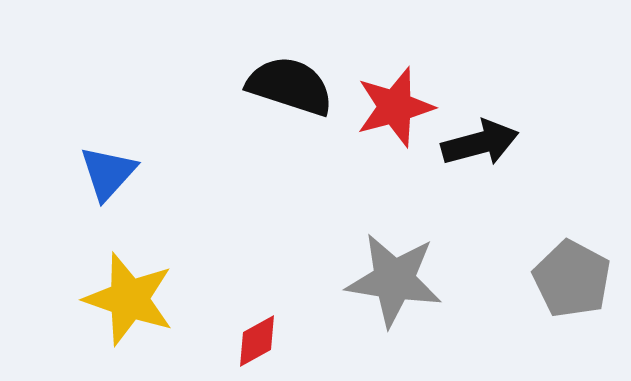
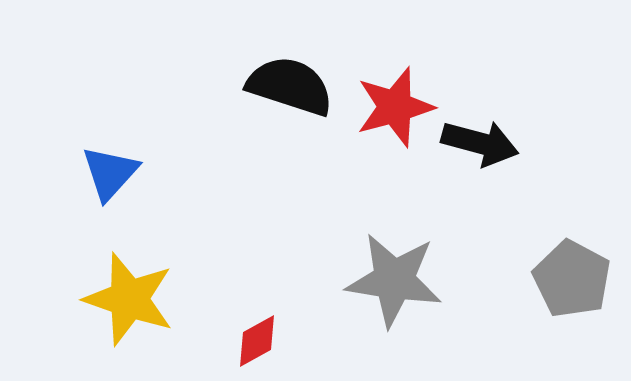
black arrow: rotated 30 degrees clockwise
blue triangle: moved 2 px right
